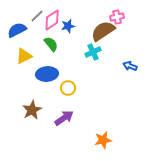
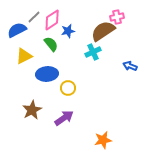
gray line: moved 3 px left, 1 px down
blue star: moved 5 px down
